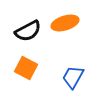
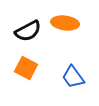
orange ellipse: rotated 24 degrees clockwise
blue trapezoid: rotated 65 degrees counterclockwise
